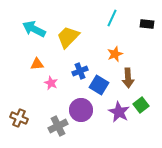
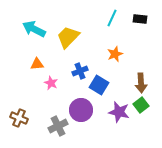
black rectangle: moved 7 px left, 5 px up
brown arrow: moved 13 px right, 5 px down
purple star: rotated 15 degrees counterclockwise
